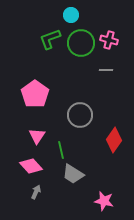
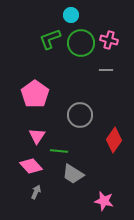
green line: moved 2 px left, 1 px down; rotated 72 degrees counterclockwise
